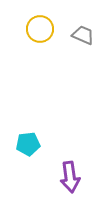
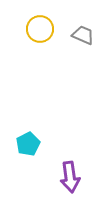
cyan pentagon: rotated 20 degrees counterclockwise
